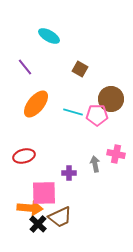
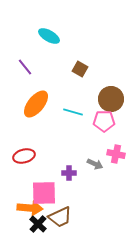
pink pentagon: moved 7 px right, 6 px down
gray arrow: rotated 126 degrees clockwise
